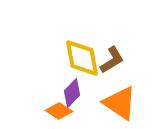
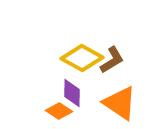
yellow diamond: rotated 51 degrees counterclockwise
purple diamond: rotated 44 degrees counterclockwise
